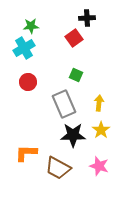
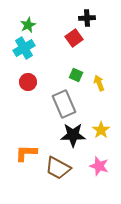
green star: moved 3 px left, 1 px up; rotated 21 degrees counterclockwise
yellow arrow: moved 20 px up; rotated 28 degrees counterclockwise
